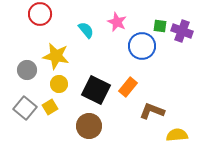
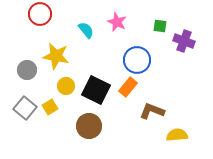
purple cross: moved 2 px right, 10 px down
blue circle: moved 5 px left, 14 px down
yellow circle: moved 7 px right, 2 px down
